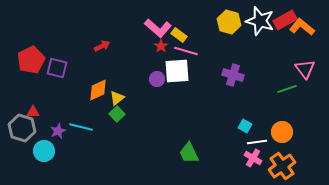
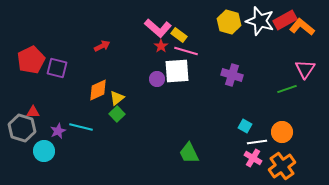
pink triangle: rotated 10 degrees clockwise
purple cross: moved 1 px left
